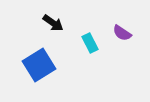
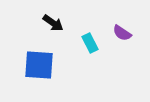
blue square: rotated 36 degrees clockwise
